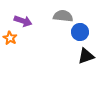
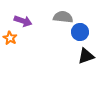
gray semicircle: moved 1 px down
